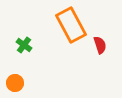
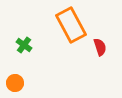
red semicircle: moved 2 px down
